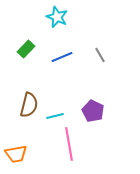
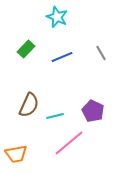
gray line: moved 1 px right, 2 px up
brown semicircle: rotated 10 degrees clockwise
pink line: moved 1 px up; rotated 60 degrees clockwise
